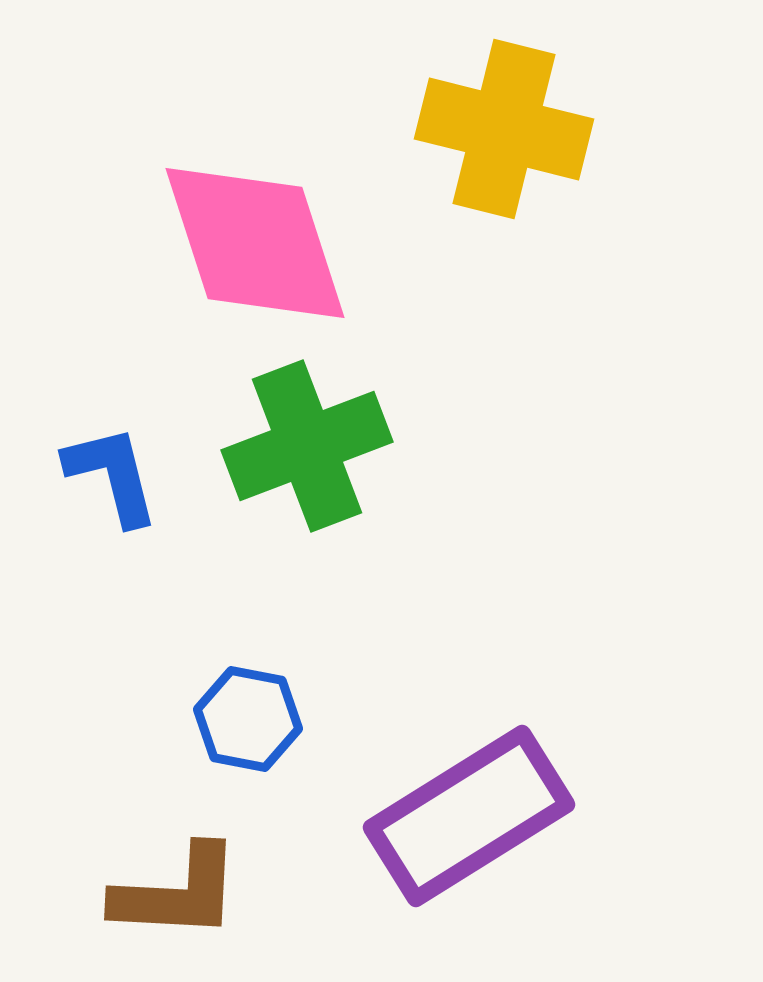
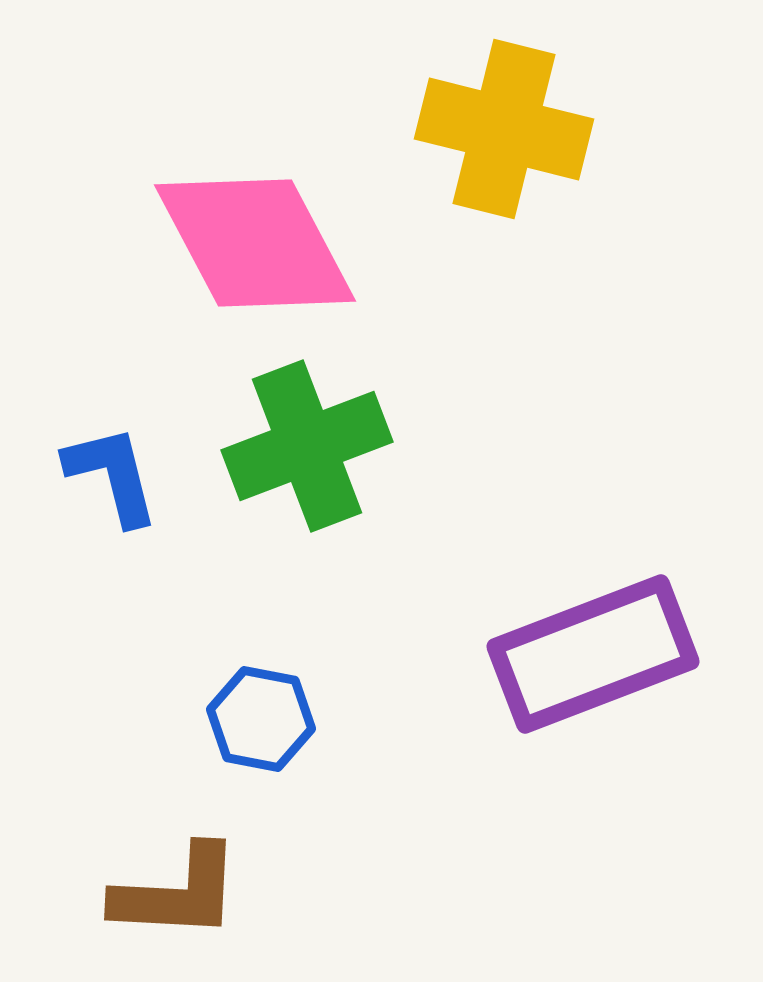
pink diamond: rotated 10 degrees counterclockwise
blue hexagon: moved 13 px right
purple rectangle: moved 124 px right, 162 px up; rotated 11 degrees clockwise
